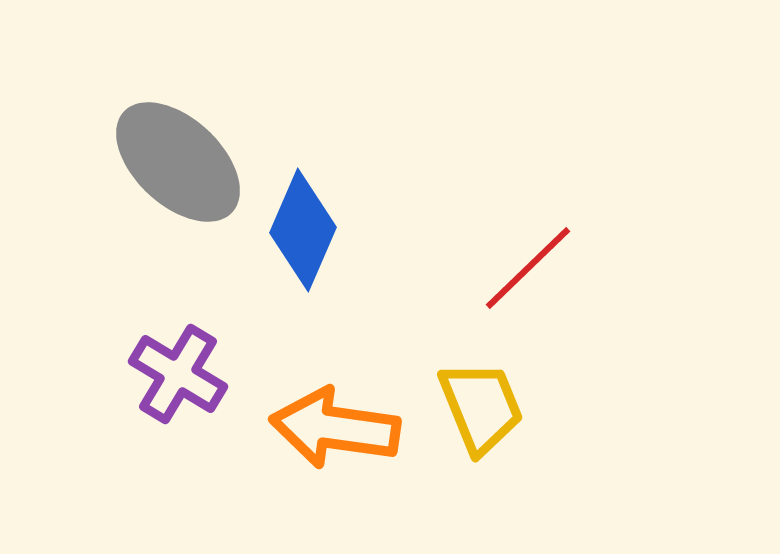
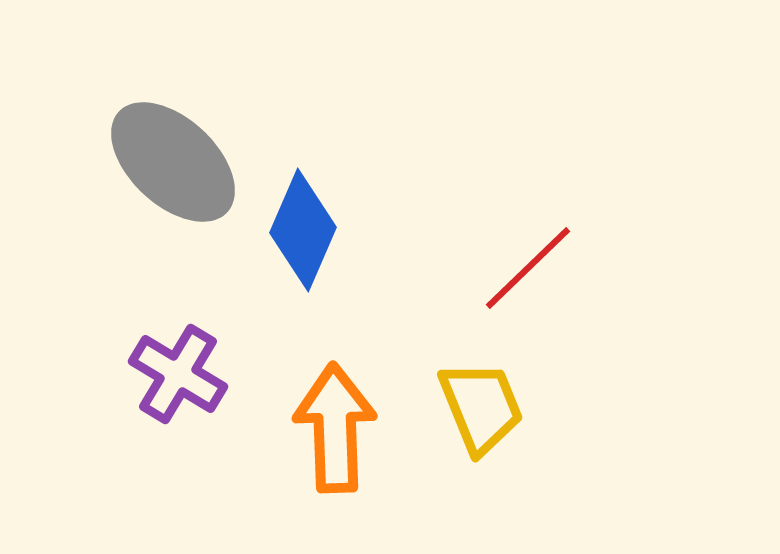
gray ellipse: moved 5 px left
orange arrow: rotated 80 degrees clockwise
